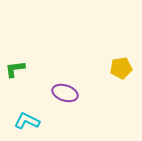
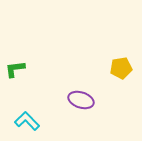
purple ellipse: moved 16 px right, 7 px down
cyan L-shape: rotated 20 degrees clockwise
